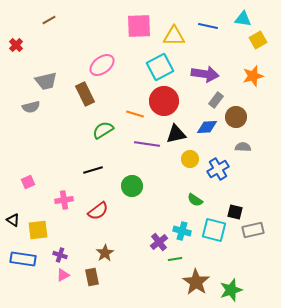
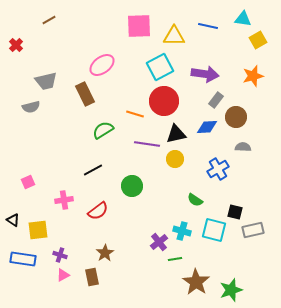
yellow circle at (190, 159): moved 15 px left
black line at (93, 170): rotated 12 degrees counterclockwise
